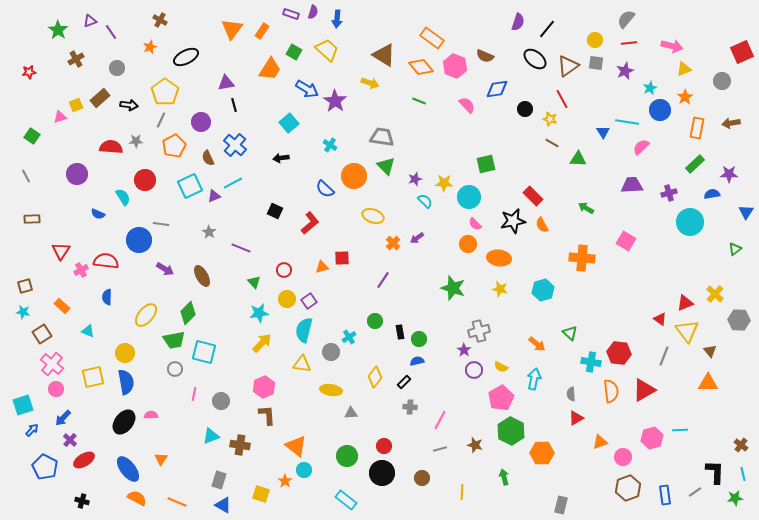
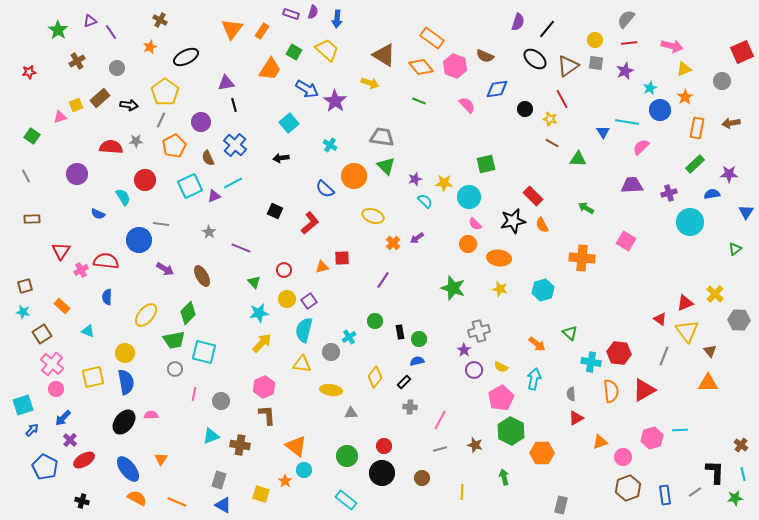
brown cross at (76, 59): moved 1 px right, 2 px down
